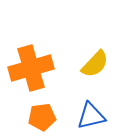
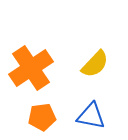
orange cross: rotated 18 degrees counterclockwise
blue triangle: rotated 24 degrees clockwise
